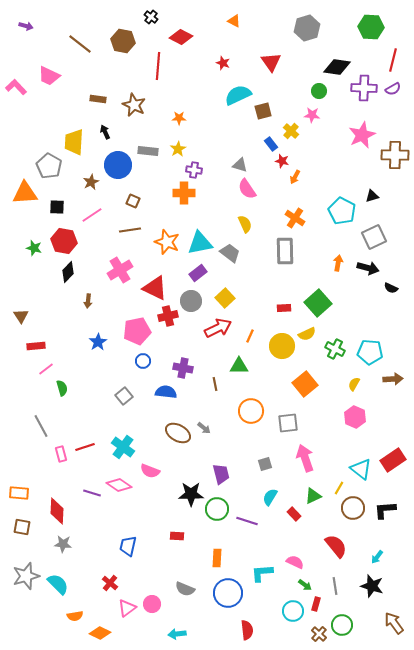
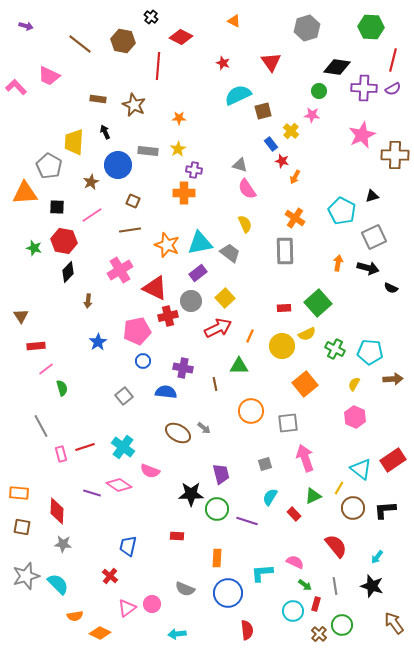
orange star at (167, 242): moved 3 px down
red cross at (110, 583): moved 7 px up
